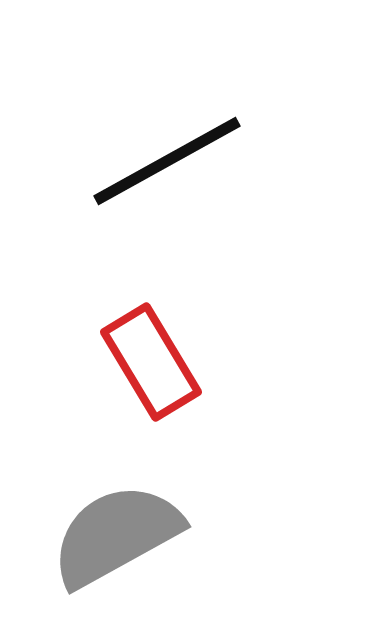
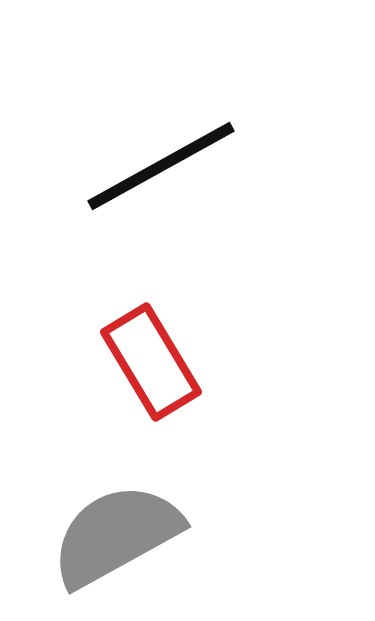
black line: moved 6 px left, 5 px down
